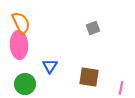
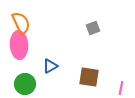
blue triangle: rotated 28 degrees clockwise
